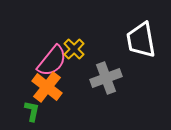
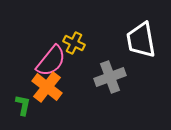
yellow cross: moved 6 px up; rotated 20 degrees counterclockwise
pink semicircle: moved 1 px left
gray cross: moved 4 px right, 1 px up
green L-shape: moved 9 px left, 6 px up
